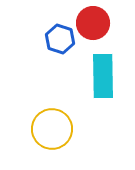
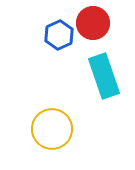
blue hexagon: moved 1 px left, 4 px up; rotated 16 degrees clockwise
cyan rectangle: moved 1 px right; rotated 18 degrees counterclockwise
